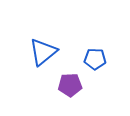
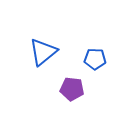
purple pentagon: moved 2 px right, 4 px down; rotated 10 degrees clockwise
